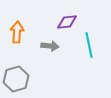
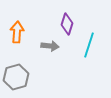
purple diamond: moved 2 px down; rotated 65 degrees counterclockwise
cyan line: rotated 30 degrees clockwise
gray hexagon: moved 2 px up
